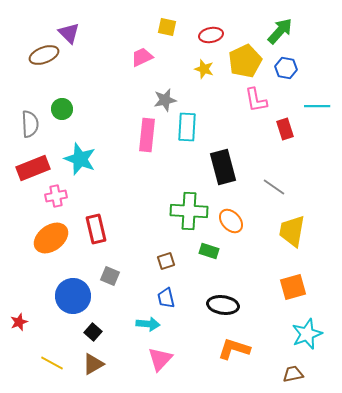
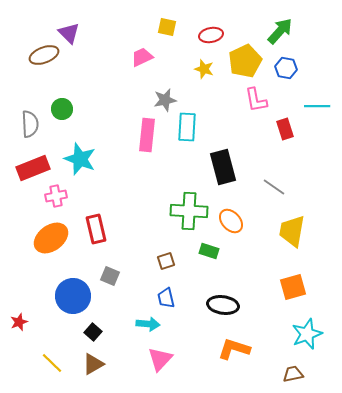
yellow line at (52, 363): rotated 15 degrees clockwise
